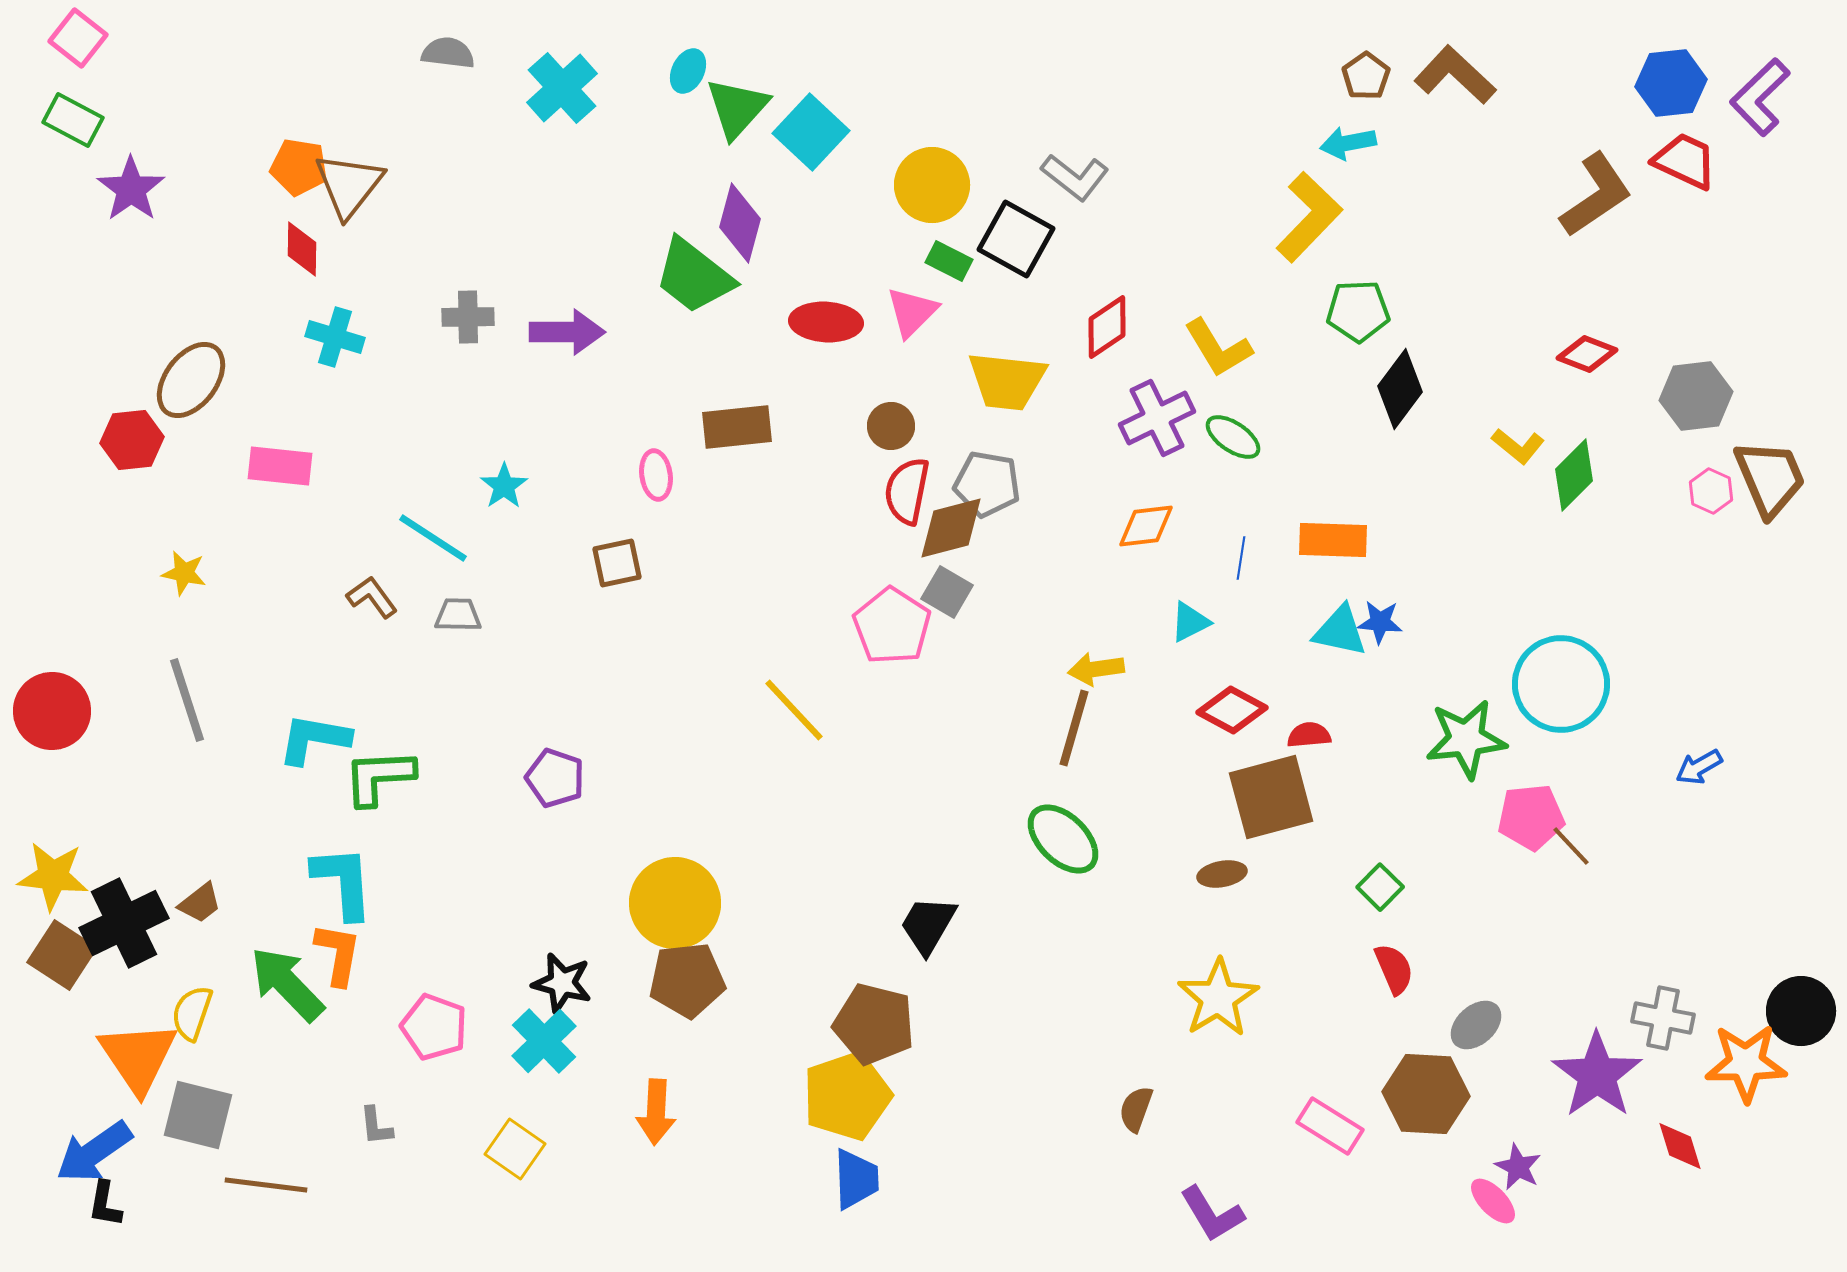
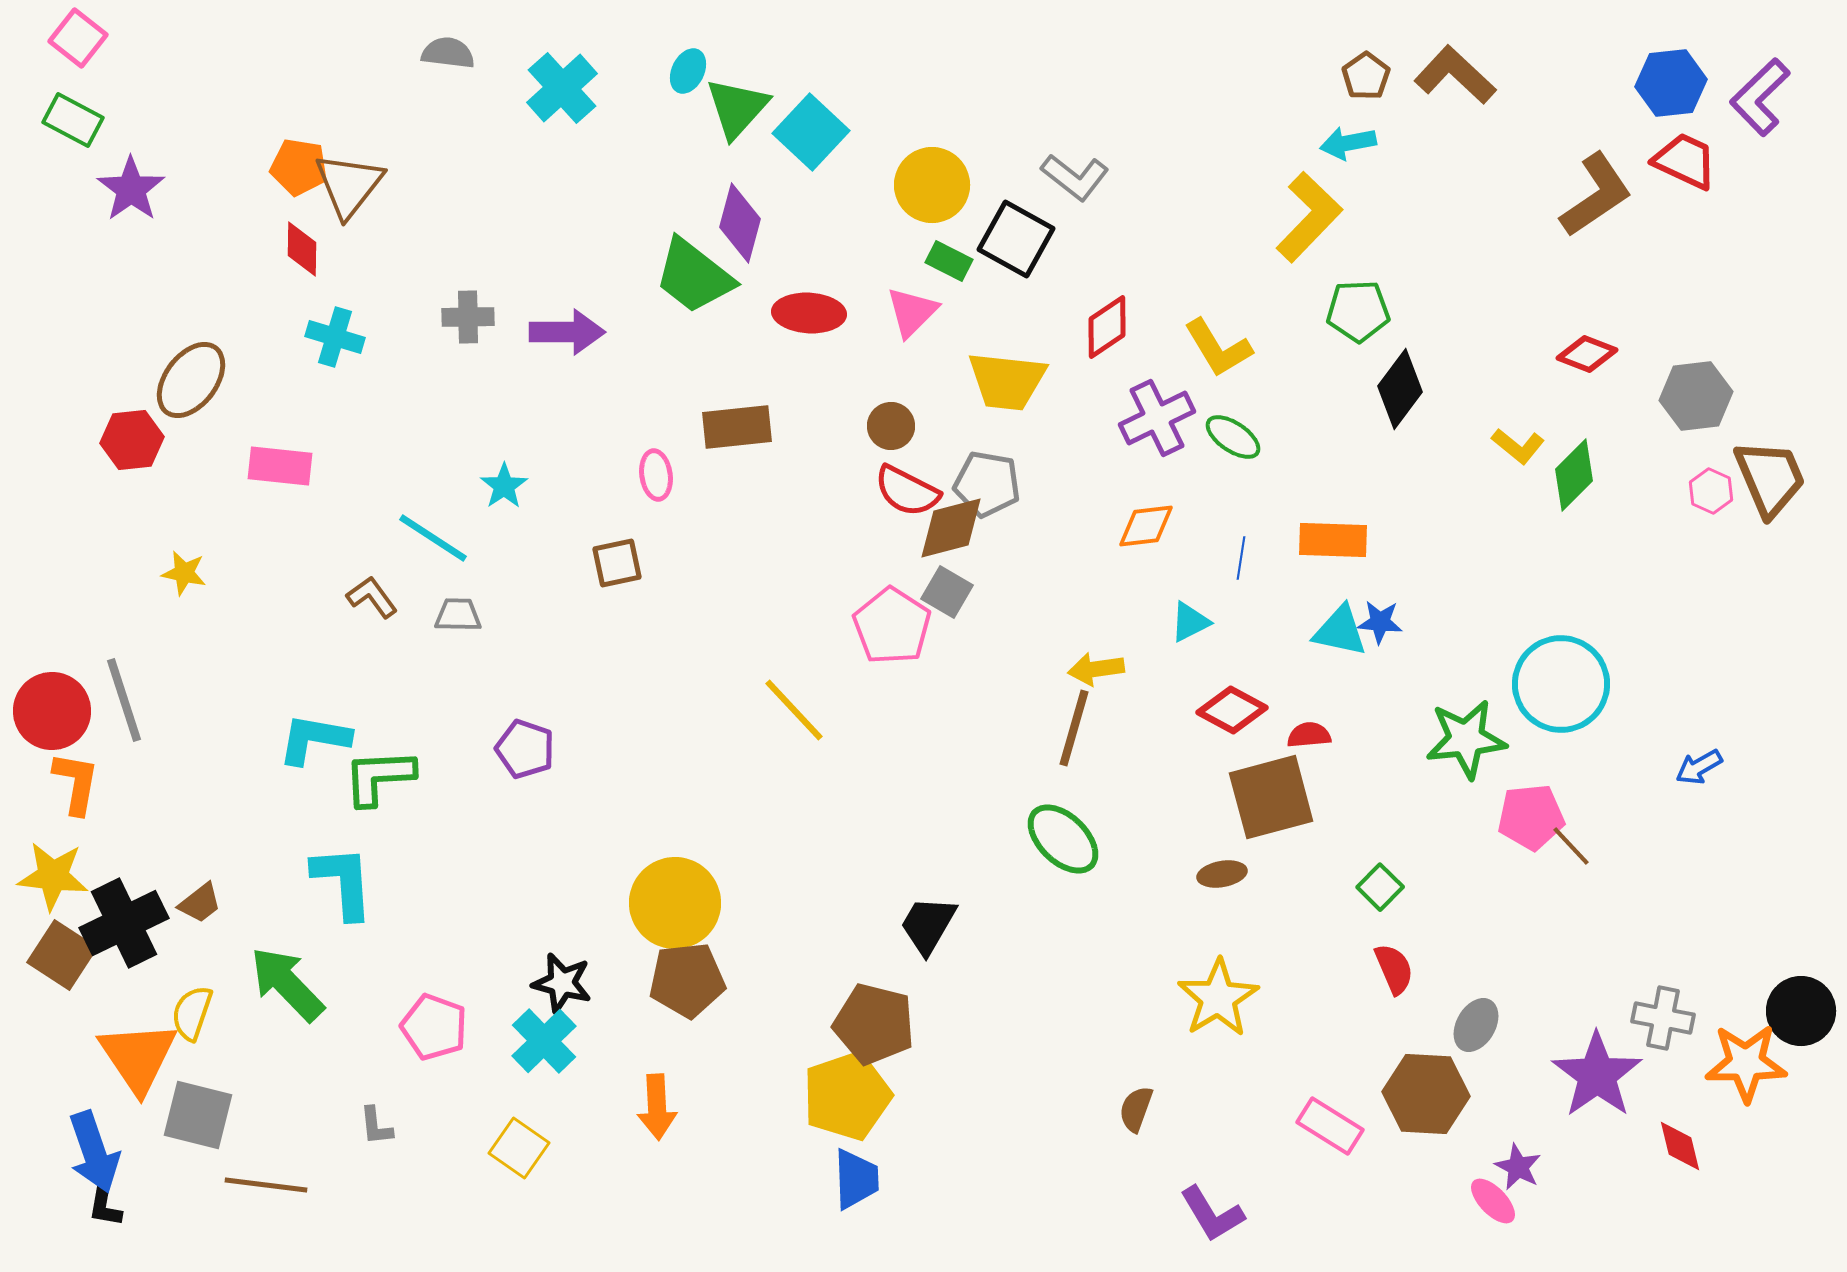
red ellipse at (826, 322): moved 17 px left, 9 px up
red semicircle at (907, 491): rotated 74 degrees counterclockwise
gray line at (187, 700): moved 63 px left
purple pentagon at (555, 778): moved 30 px left, 29 px up
orange L-shape at (338, 954): moved 262 px left, 171 px up
gray ellipse at (1476, 1025): rotated 18 degrees counterclockwise
orange arrow at (656, 1112): moved 1 px right, 5 px up; rotated 6 degrees counterclockwise
red diamond at (1680, 1146): rotated 4 degrees clockwise
yellow square at (515, 1149): moved 4 px right, 1 px up
blue arrow at (94, 1152): rotated 74 degrees counterclockwise
